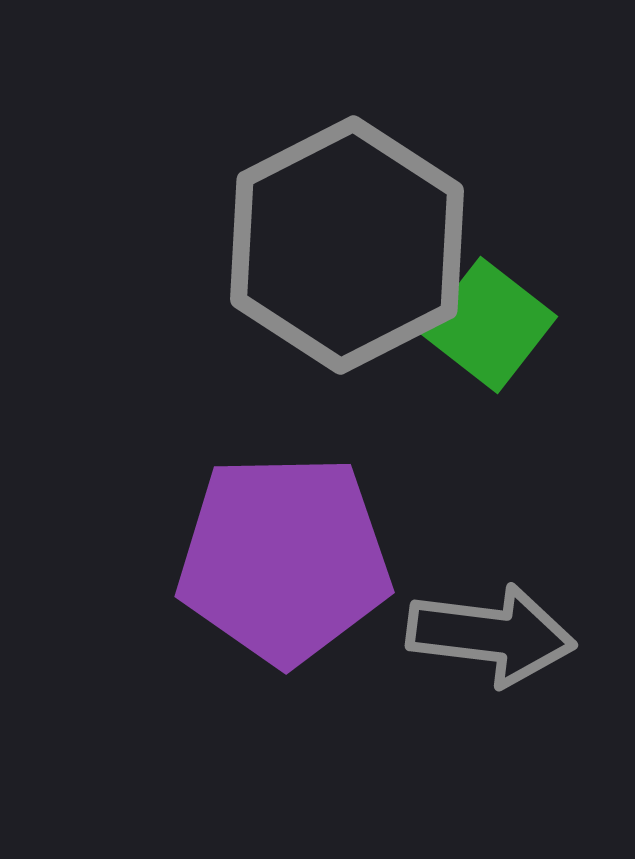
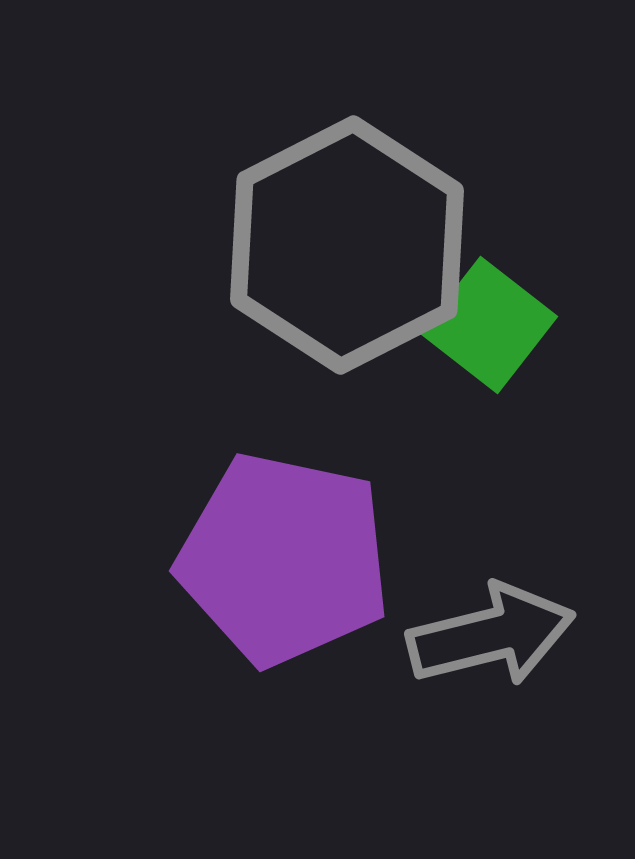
purple pentagon: rotated 13 degrees clockwise
gray arrow: rotated 21 degrees counterclockwise
